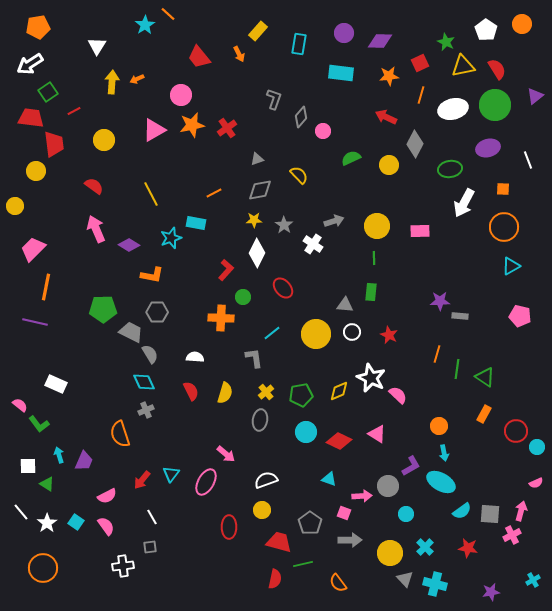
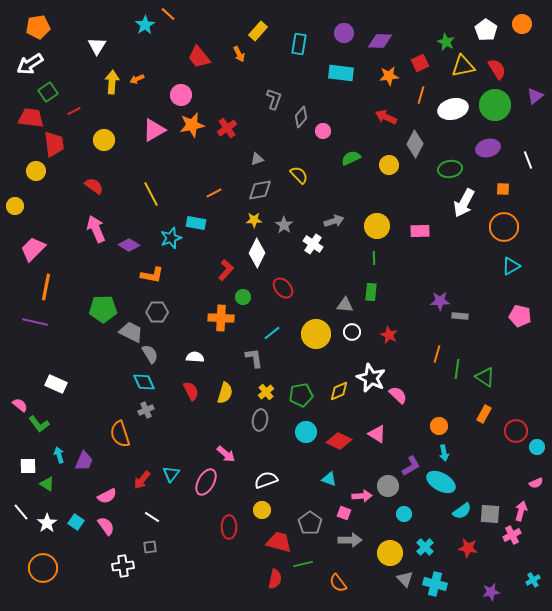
cyan circle at (406, 514): moved 2 px left
white line at (152, 517): rotated 28 degrees counterclockwise
